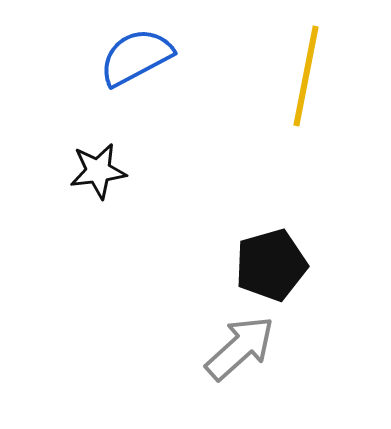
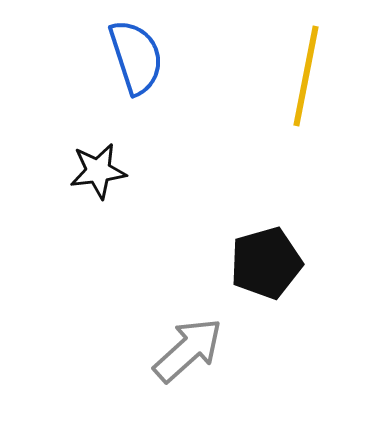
blue semicircle: rotated 100 degrees clockwise
black pentagon: moved 5 px left, 2 px up
gray arrow: moved 52 px left, 2 px down
